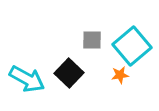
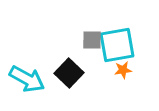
cyan square: moved 15 px left, 1 px up; rotated 30 degrees clockwise
orange star: moved 3 px right, 5 px up
